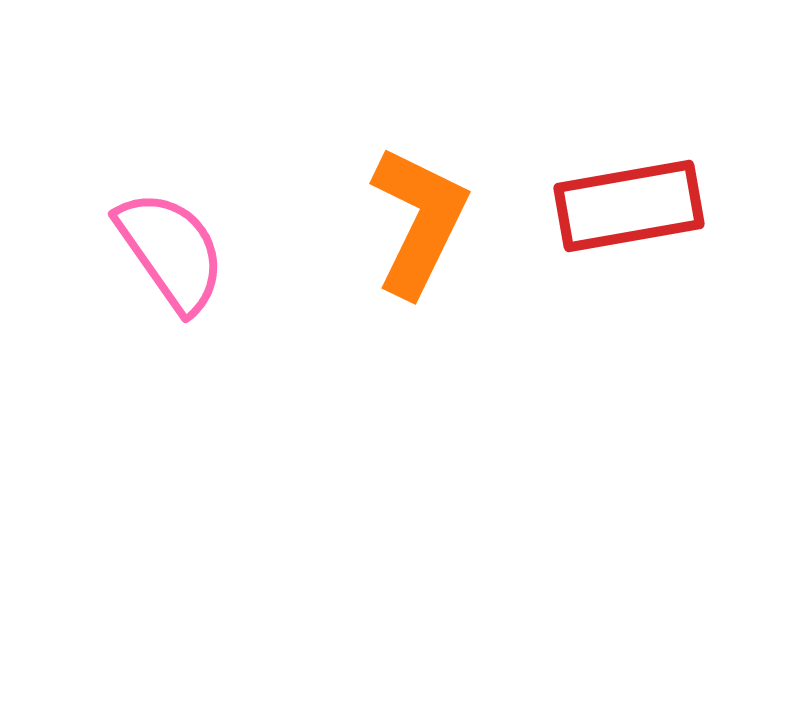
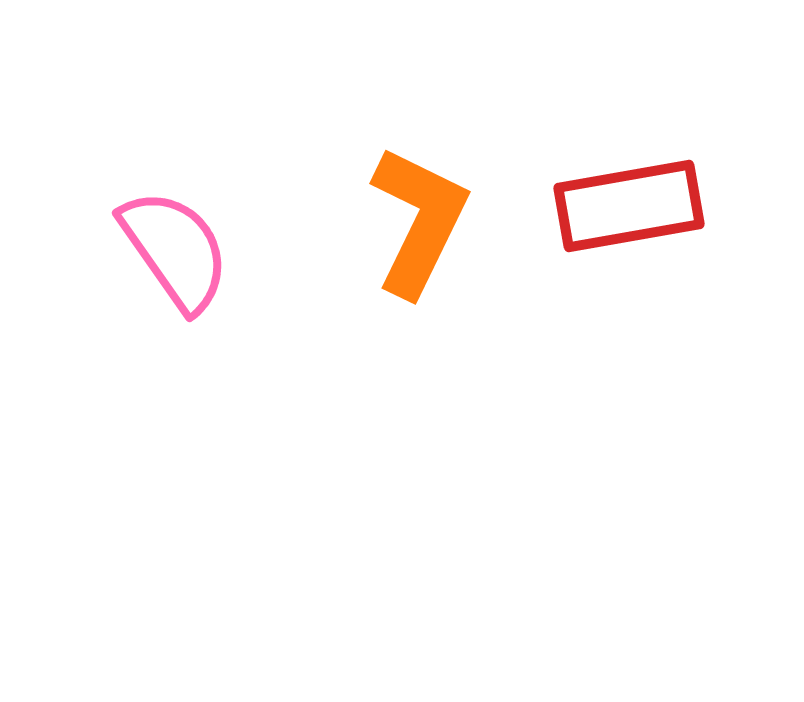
pink semicircle: moved 4 px right, 1 px up
